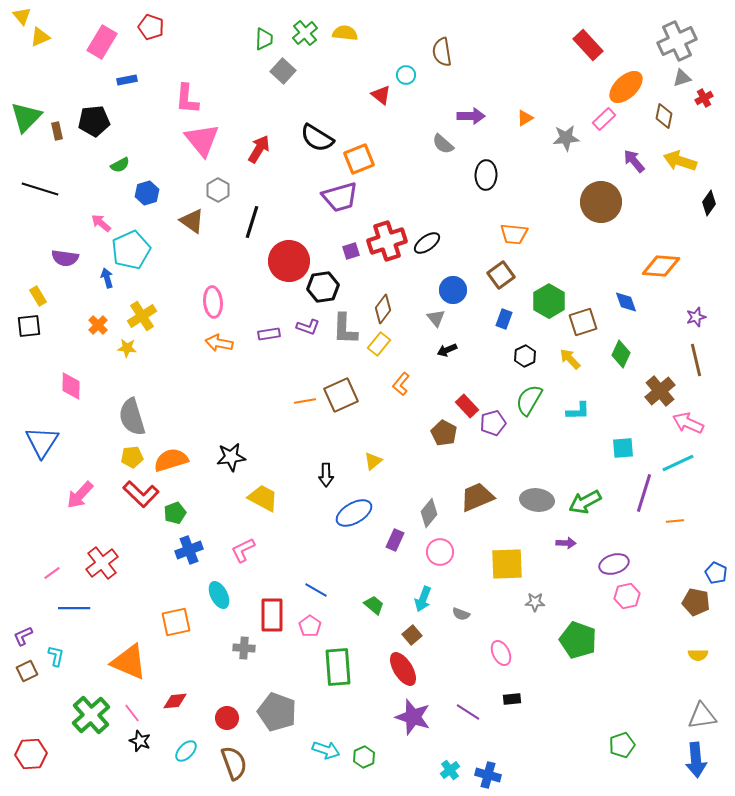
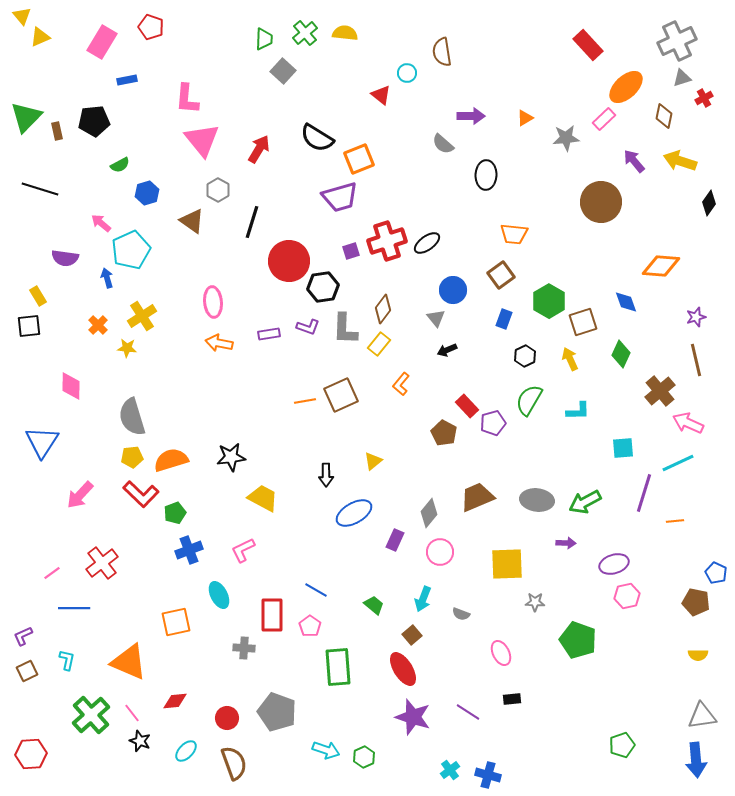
cyan circle at (406, 75): moved 1 px right, 2 px up
yellow arrow at (570, 359): rotated 20 degrees clockwise
cyan L-shape at (56, 656): moved 11 px right, 4 px down
